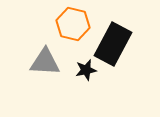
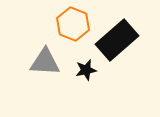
orange hexagon: rotated 8 degrees clockwise
black rectangle: moved 4 px right, 4 px up; rotated 21 degrees clockwise
